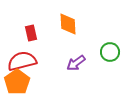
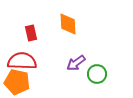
green circle: moved 13 px left, 22 px down
red semicircle: rotated 16 degrees clockwise
orange pentagon: rotated 25 degrees counterclockwise
